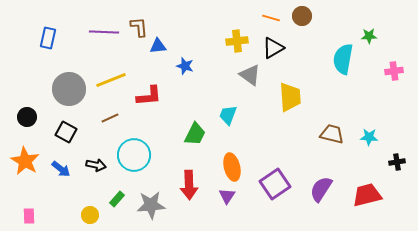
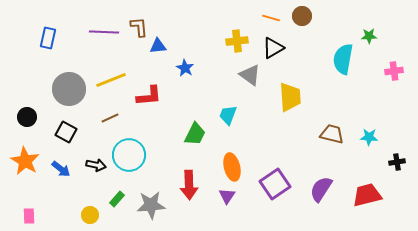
blue star: moved 2 px down; rotated 12 degrees clockwise
cyan circle: moved 5 px left
